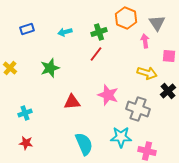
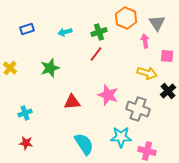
pink square: moved 2 px left
cyan semicircle: rotated 10 degrees counterclockwise
